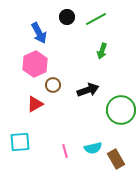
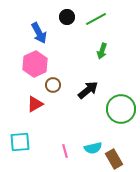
black arrow: rotated 20 degrees counterclockwise
green circle: moved 1 px up
brown rectangle: moved 2 px left
